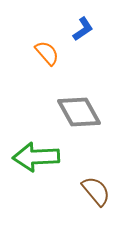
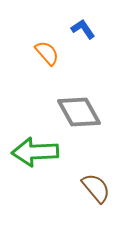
blue L-shape: rotated 90 degrees counterclockwise
green arrow: moved 1 px left, 5 px up
brown semicircle: moved 3 px up
